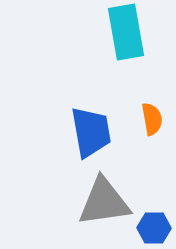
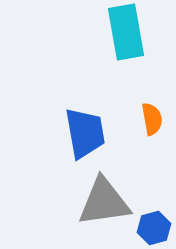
blue trapezoid: moved 6 px left, 1 px down
blue hexagon: rotated 16 degrees counterclockwise
